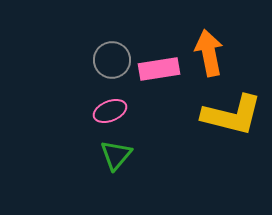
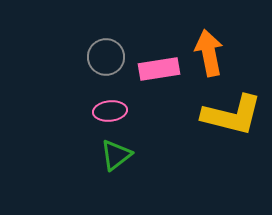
gray circle: moved 6 px left, 3 px up
pink ellipse: rotated 16 degrees clockwise
green triangle: rotated 12 degrees clockwise
